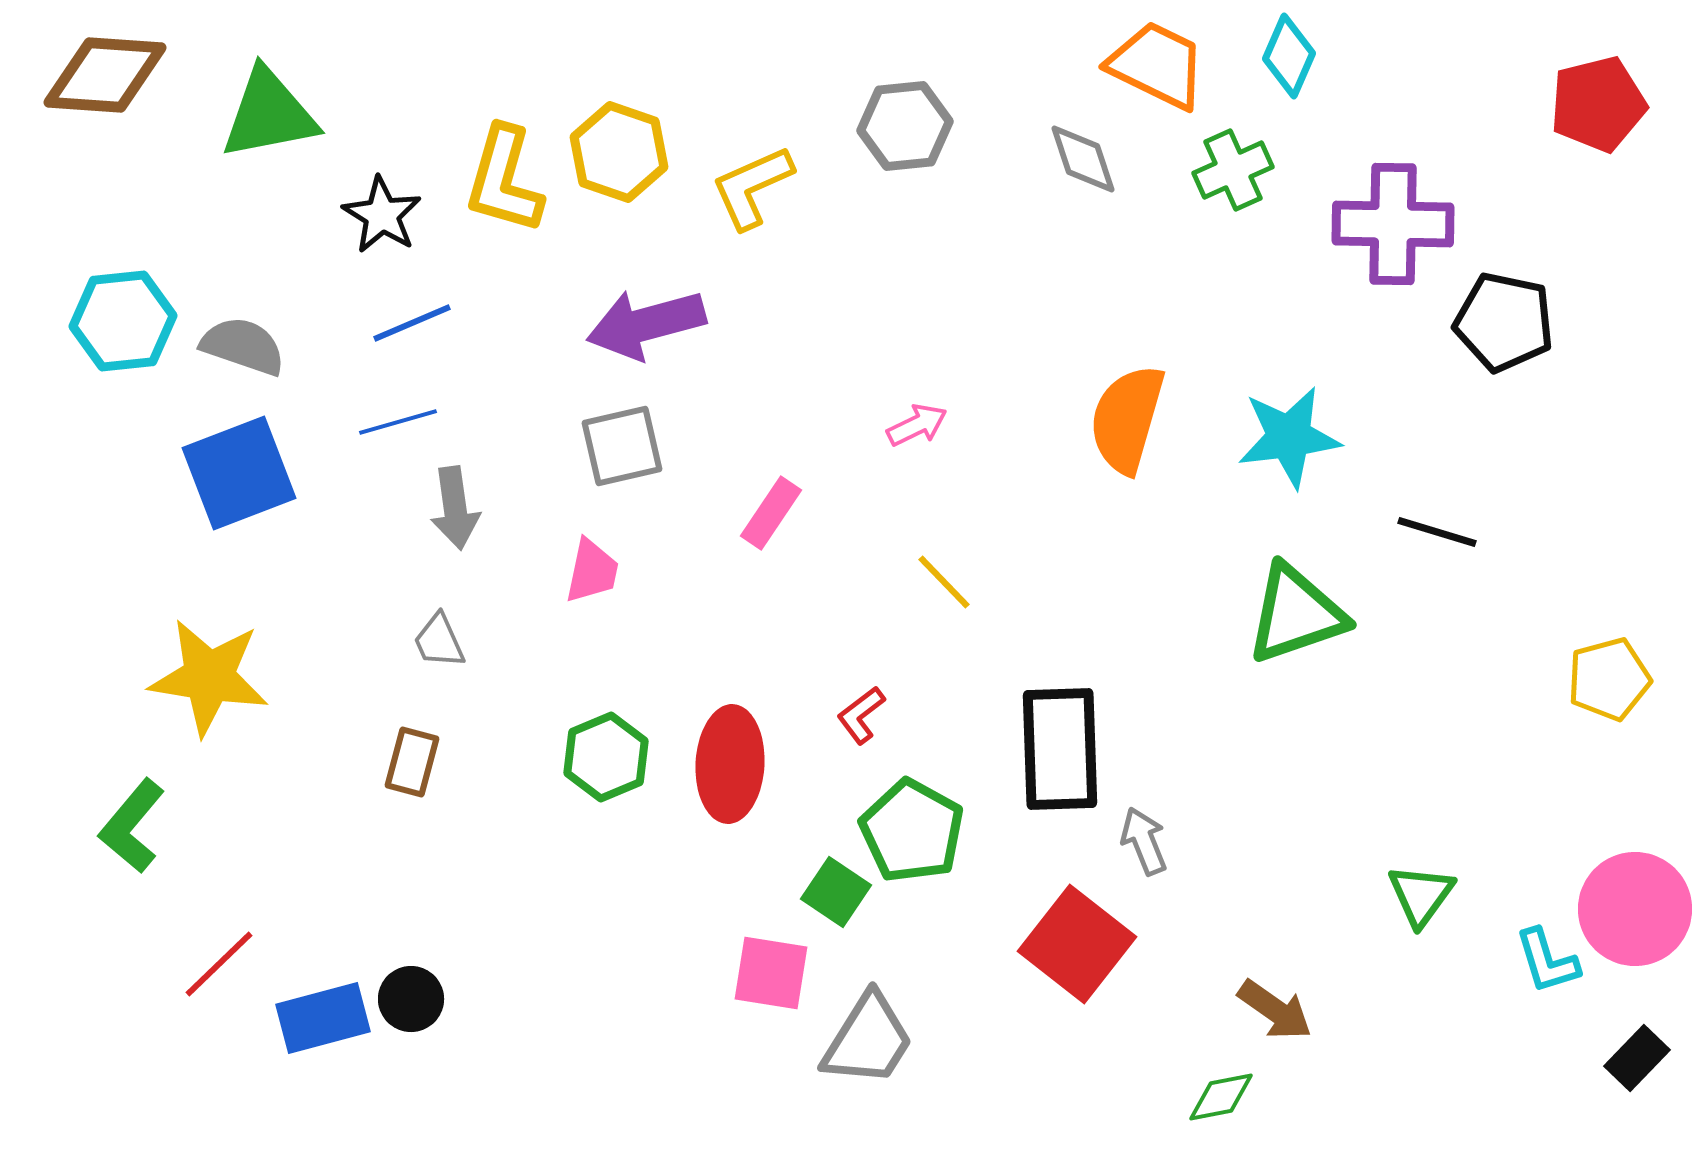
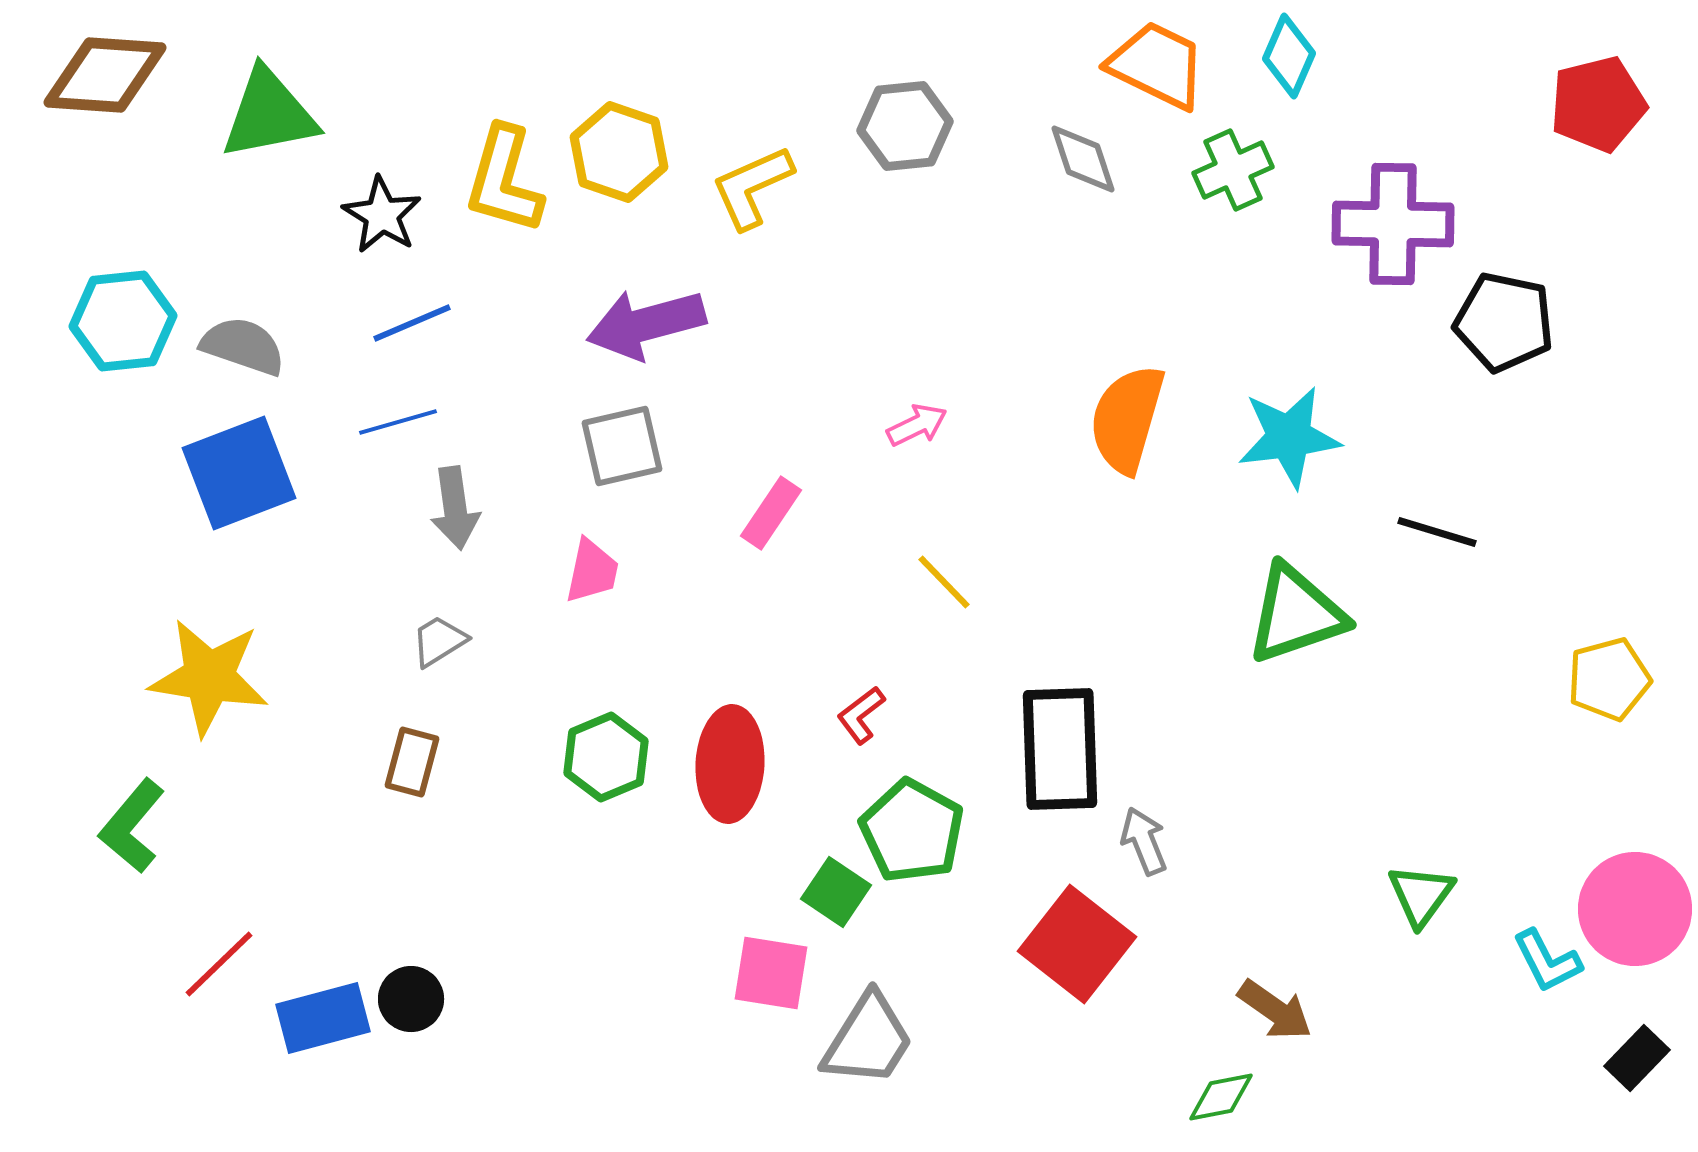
gray trapezoid at (439, 641): rotated 82 degrees clockwise
cyan L-shape at (1547, 961): rotated 10 degrees counterclockwise
